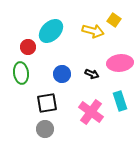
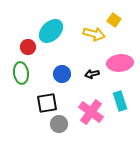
yellow arrow: moved 1 px right, 3 px down
black arrow: rotated 144 degrees clockwise
gray circle: moved 14 px right, 5 px up
